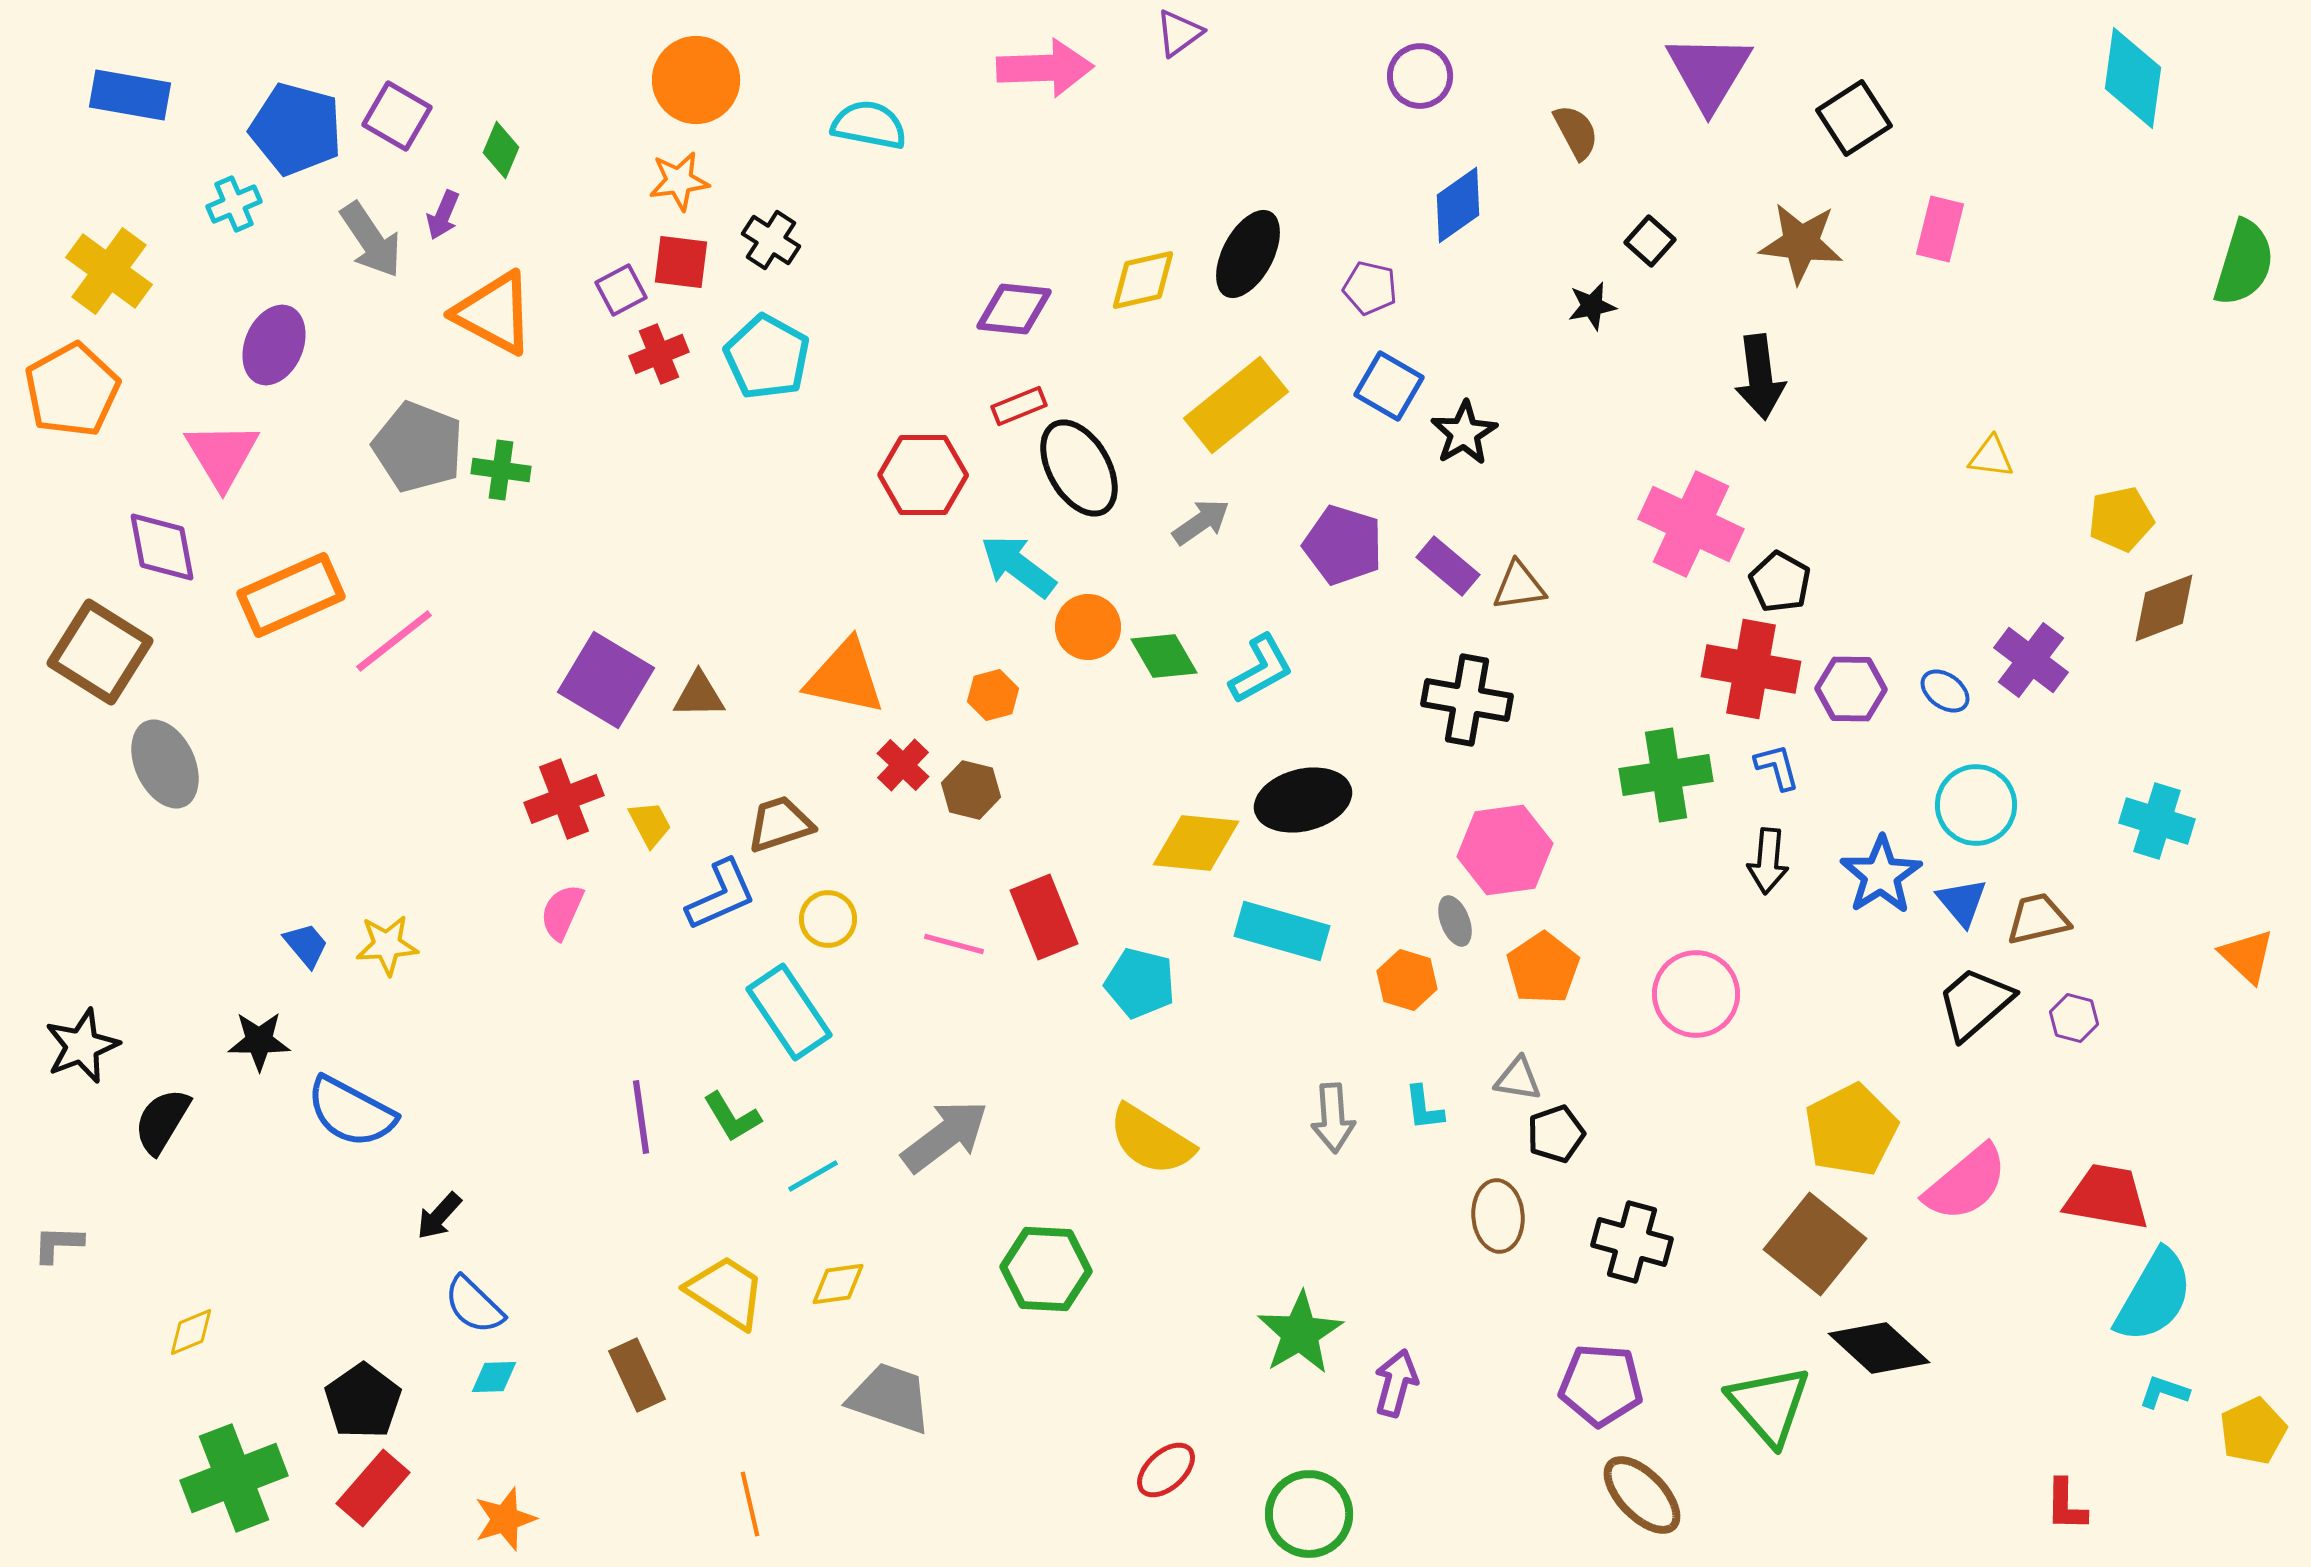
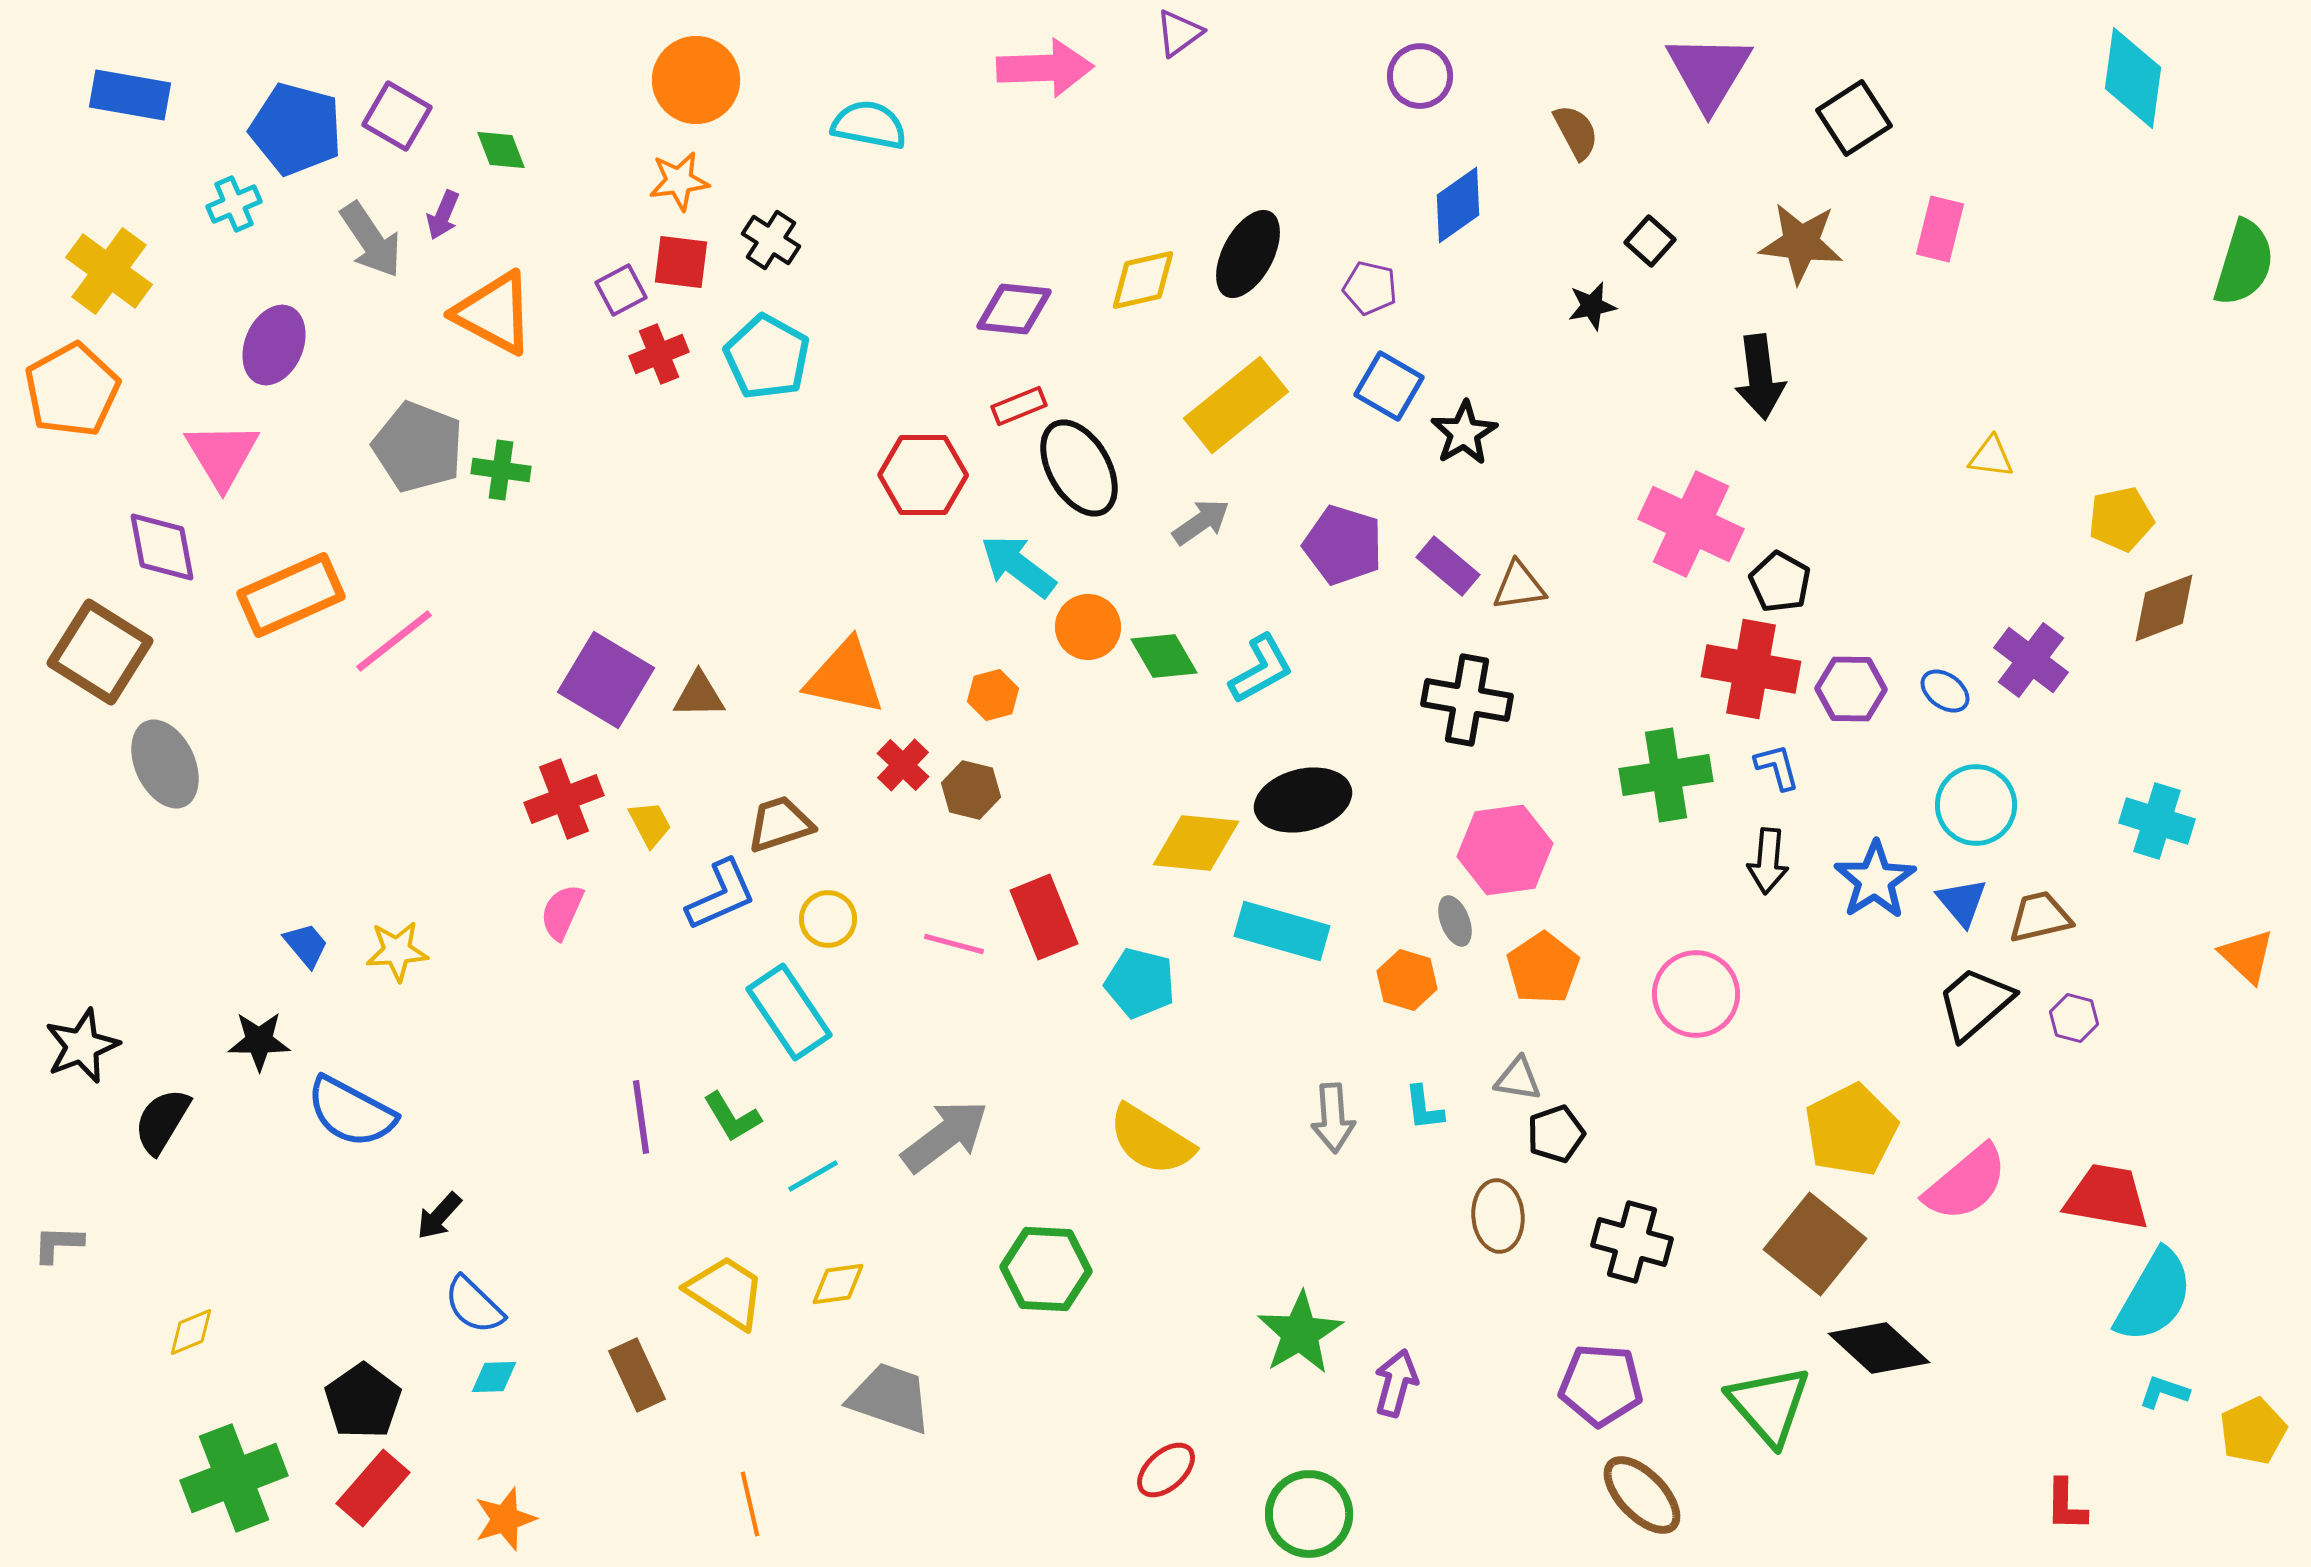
green diamond at (501, 150): rotated 44 degrees counterclockwise
blue star at (1881, 875): moved 6 px left, 5 px down
brown trapezoid at (2038, 919): moved 2 px right, 2 px up
yellow star at (387, 945): moved 10 px right, 6 px down
